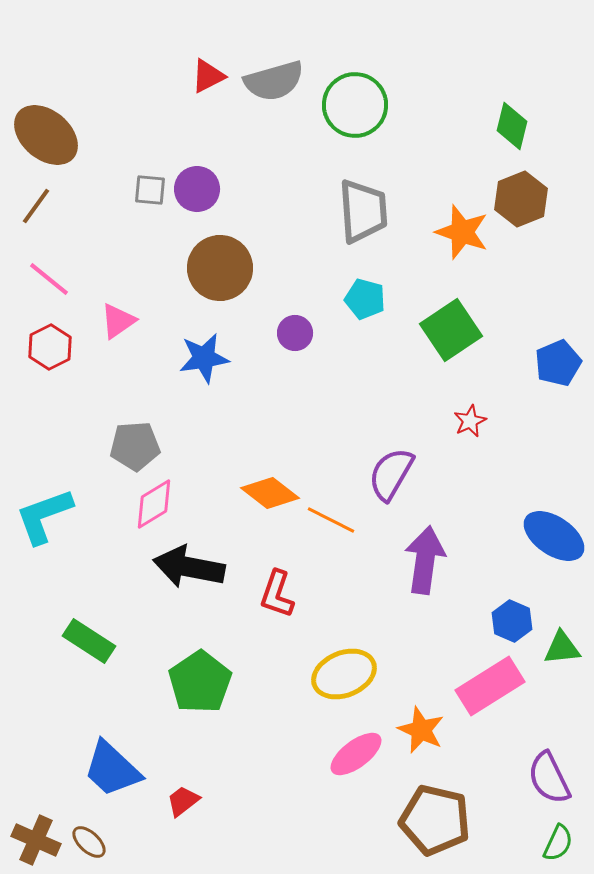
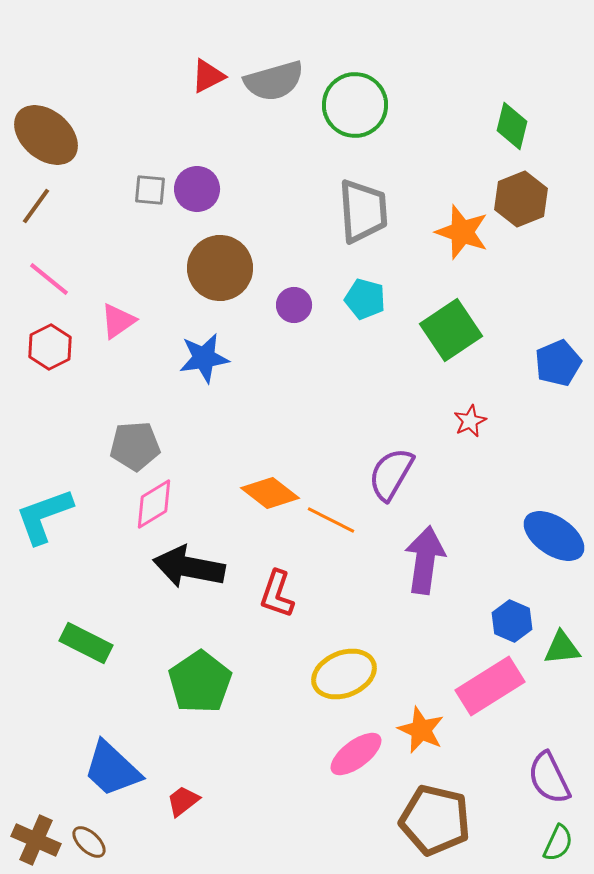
purple circle at (295, 333): moved 1 px left, 28 px up
green rectangle at (89, 641): moved 3 px left, 2 px down; rotated 6 degrees counterclockwise
